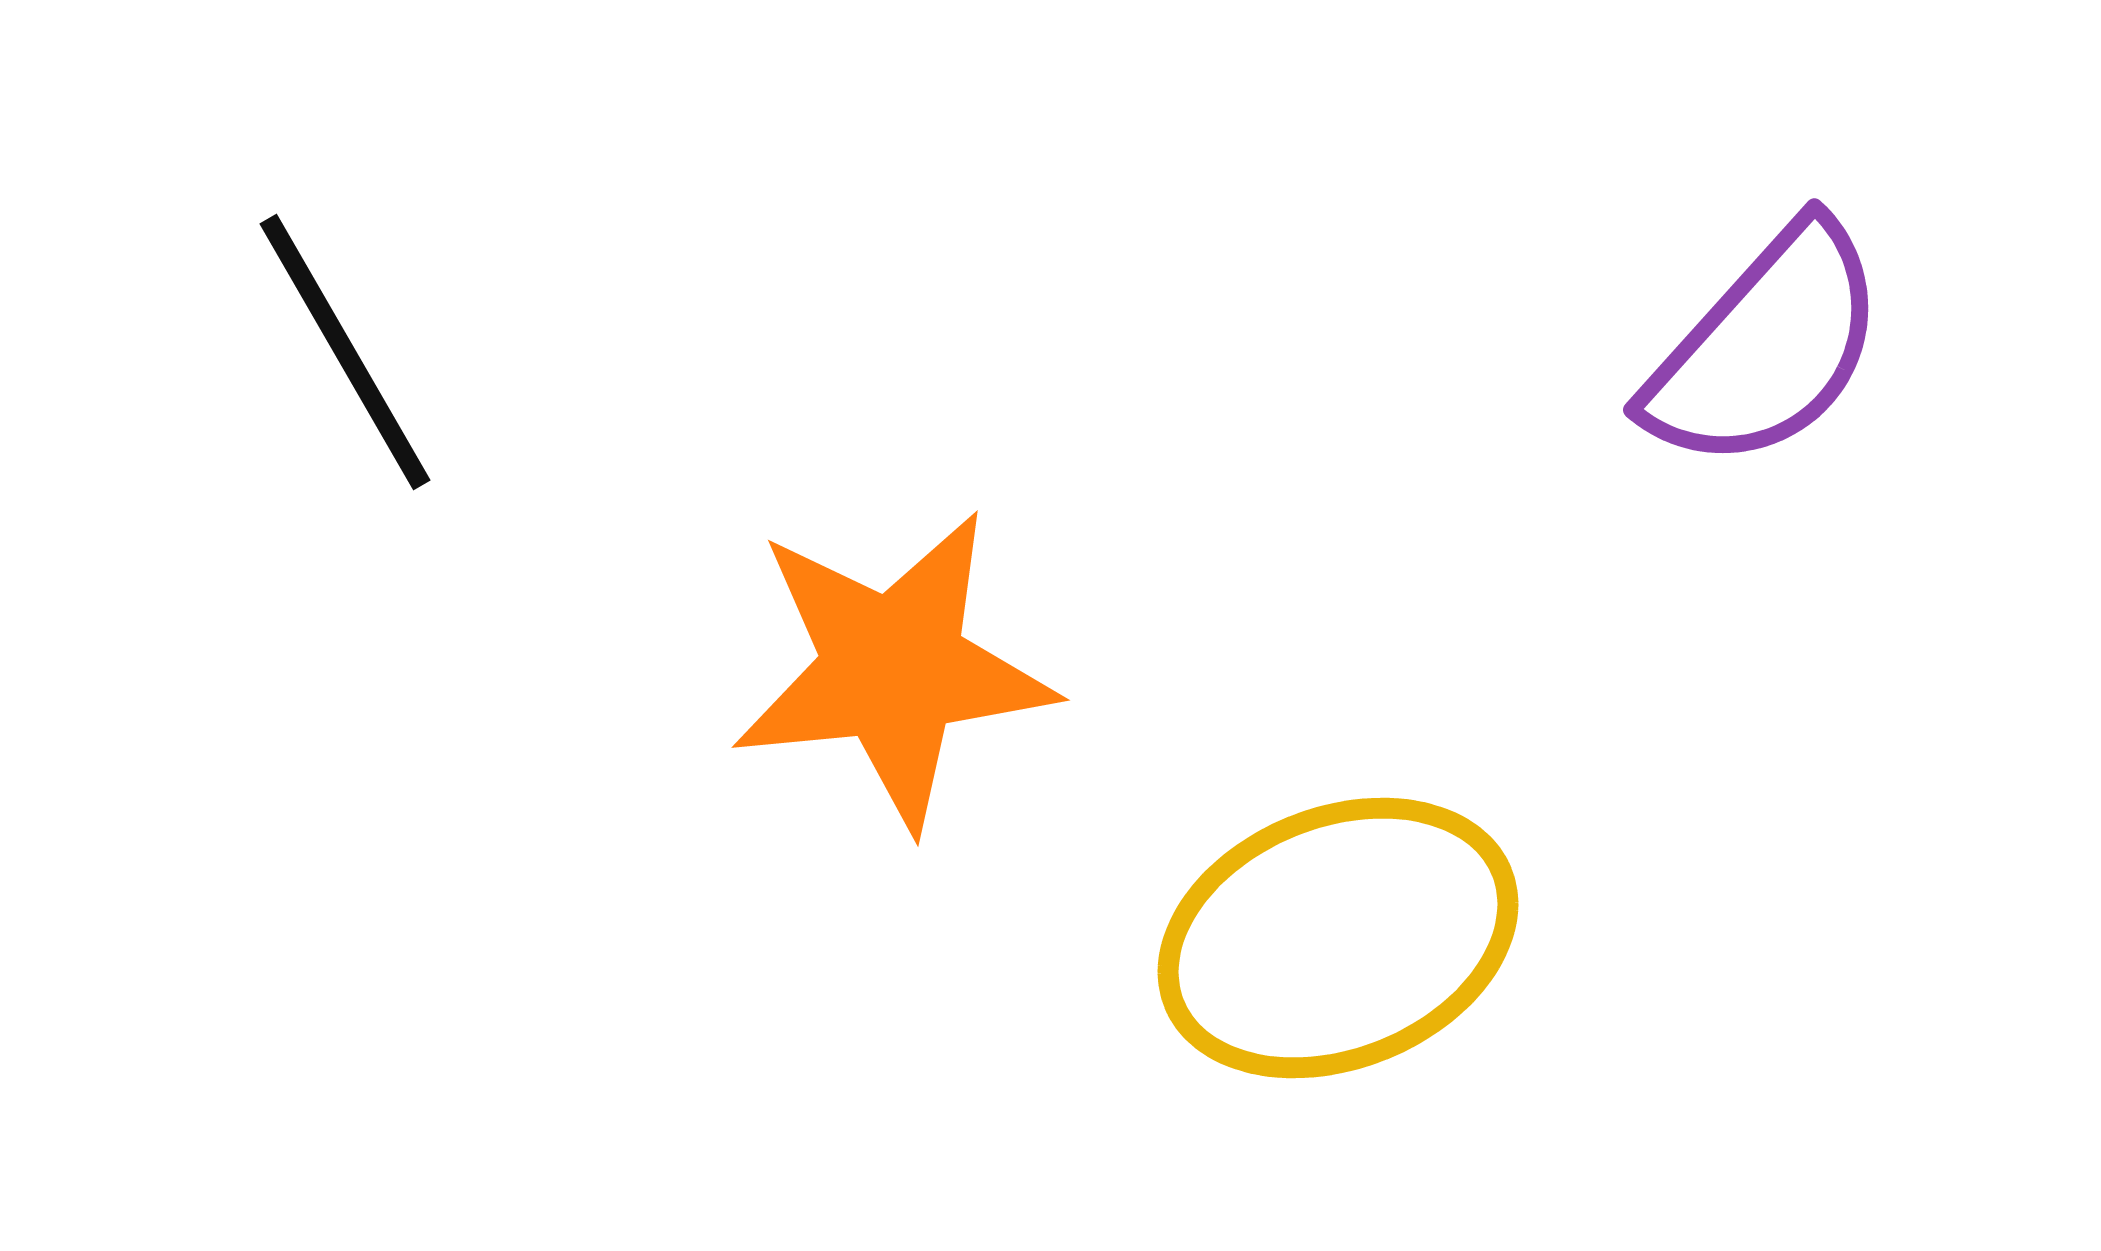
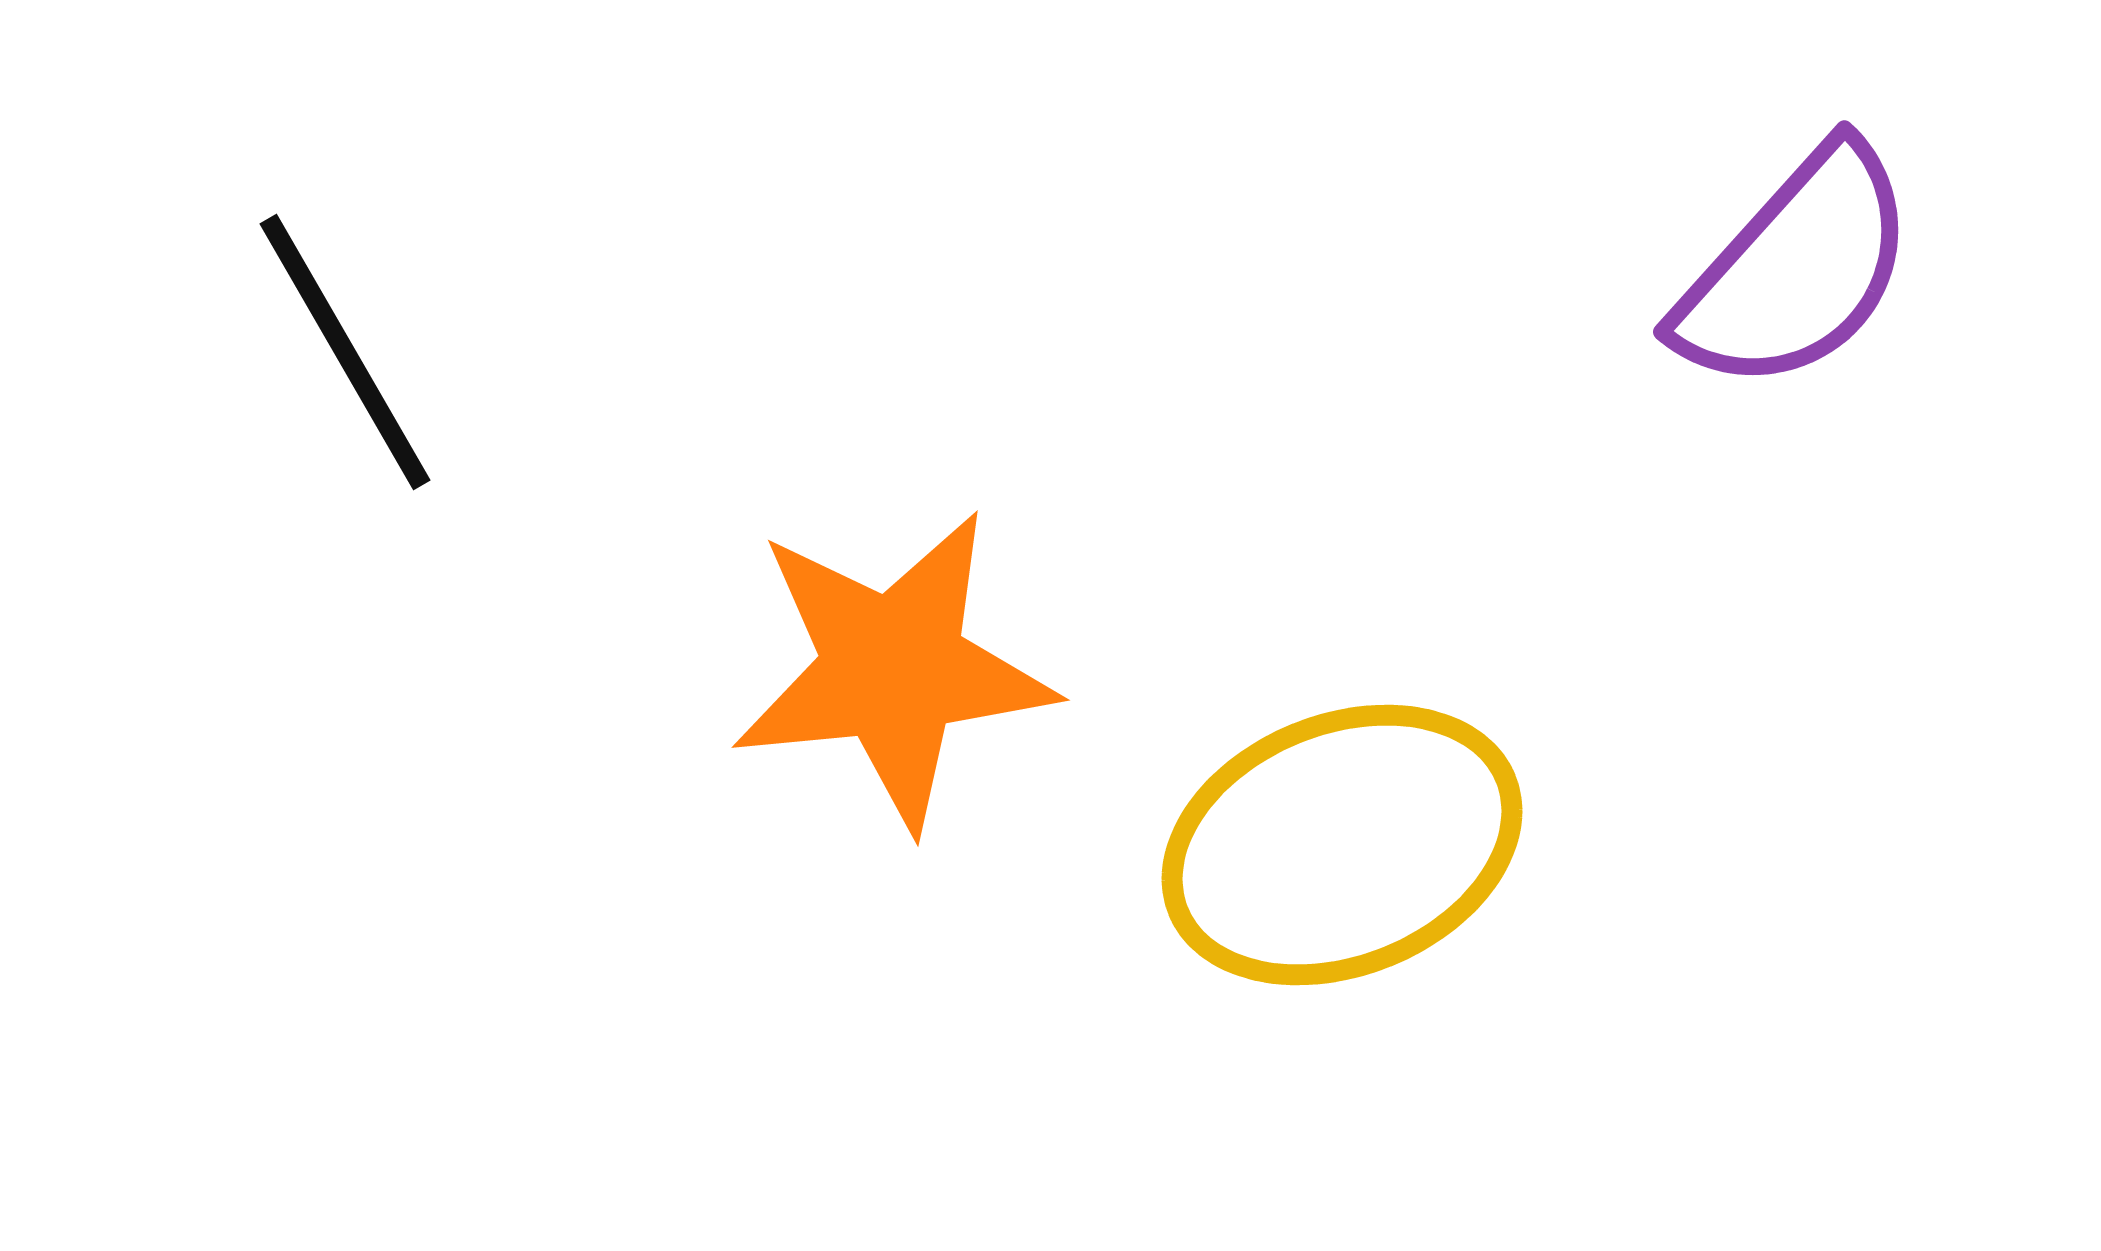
purple semicircle: moved 30 px right, 78 px up
yellow ellipse: moved 4 px right, 93 px up
